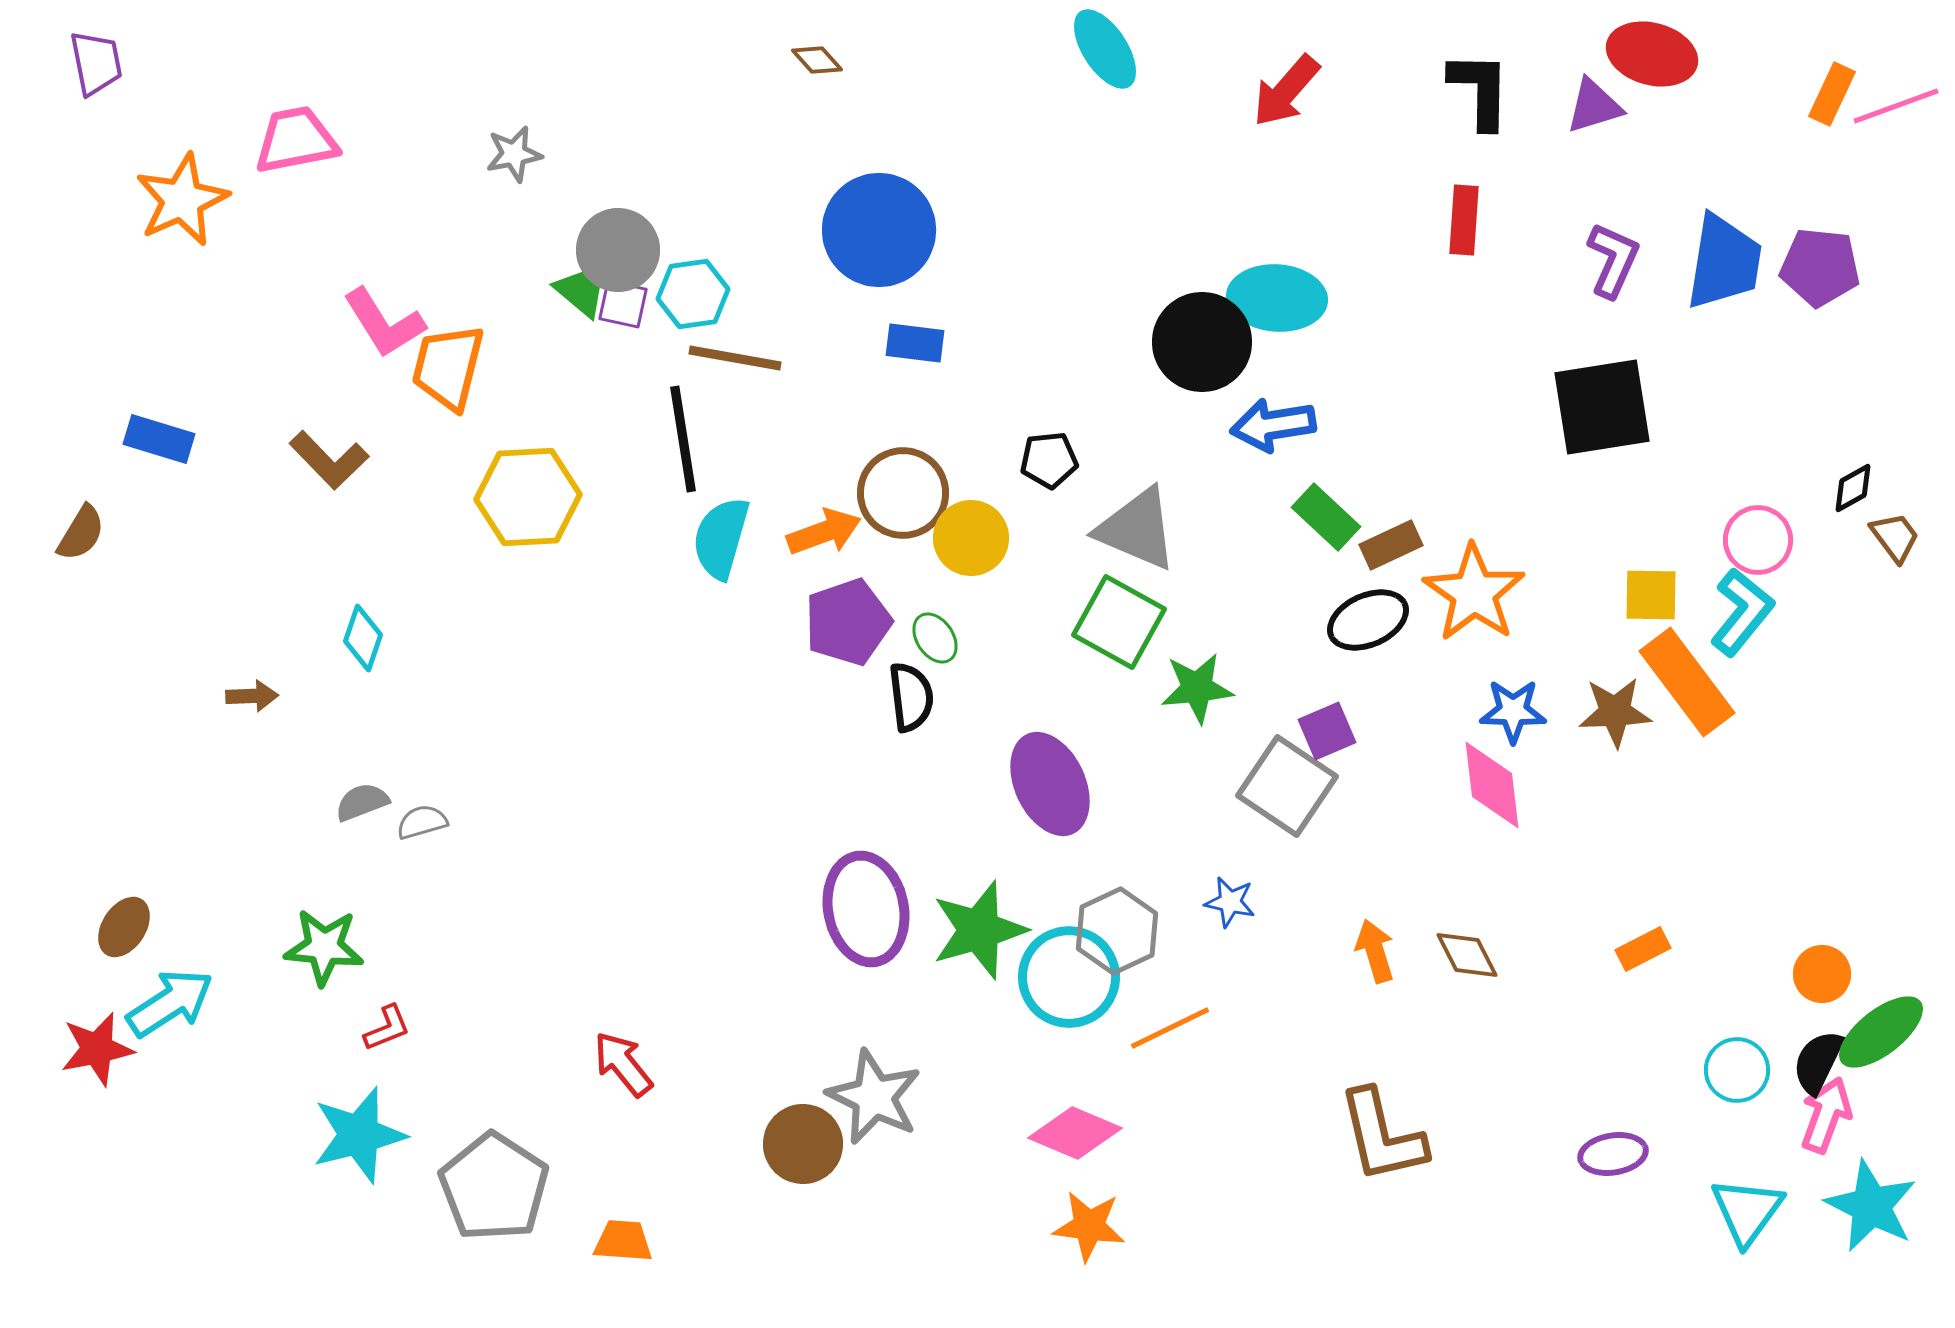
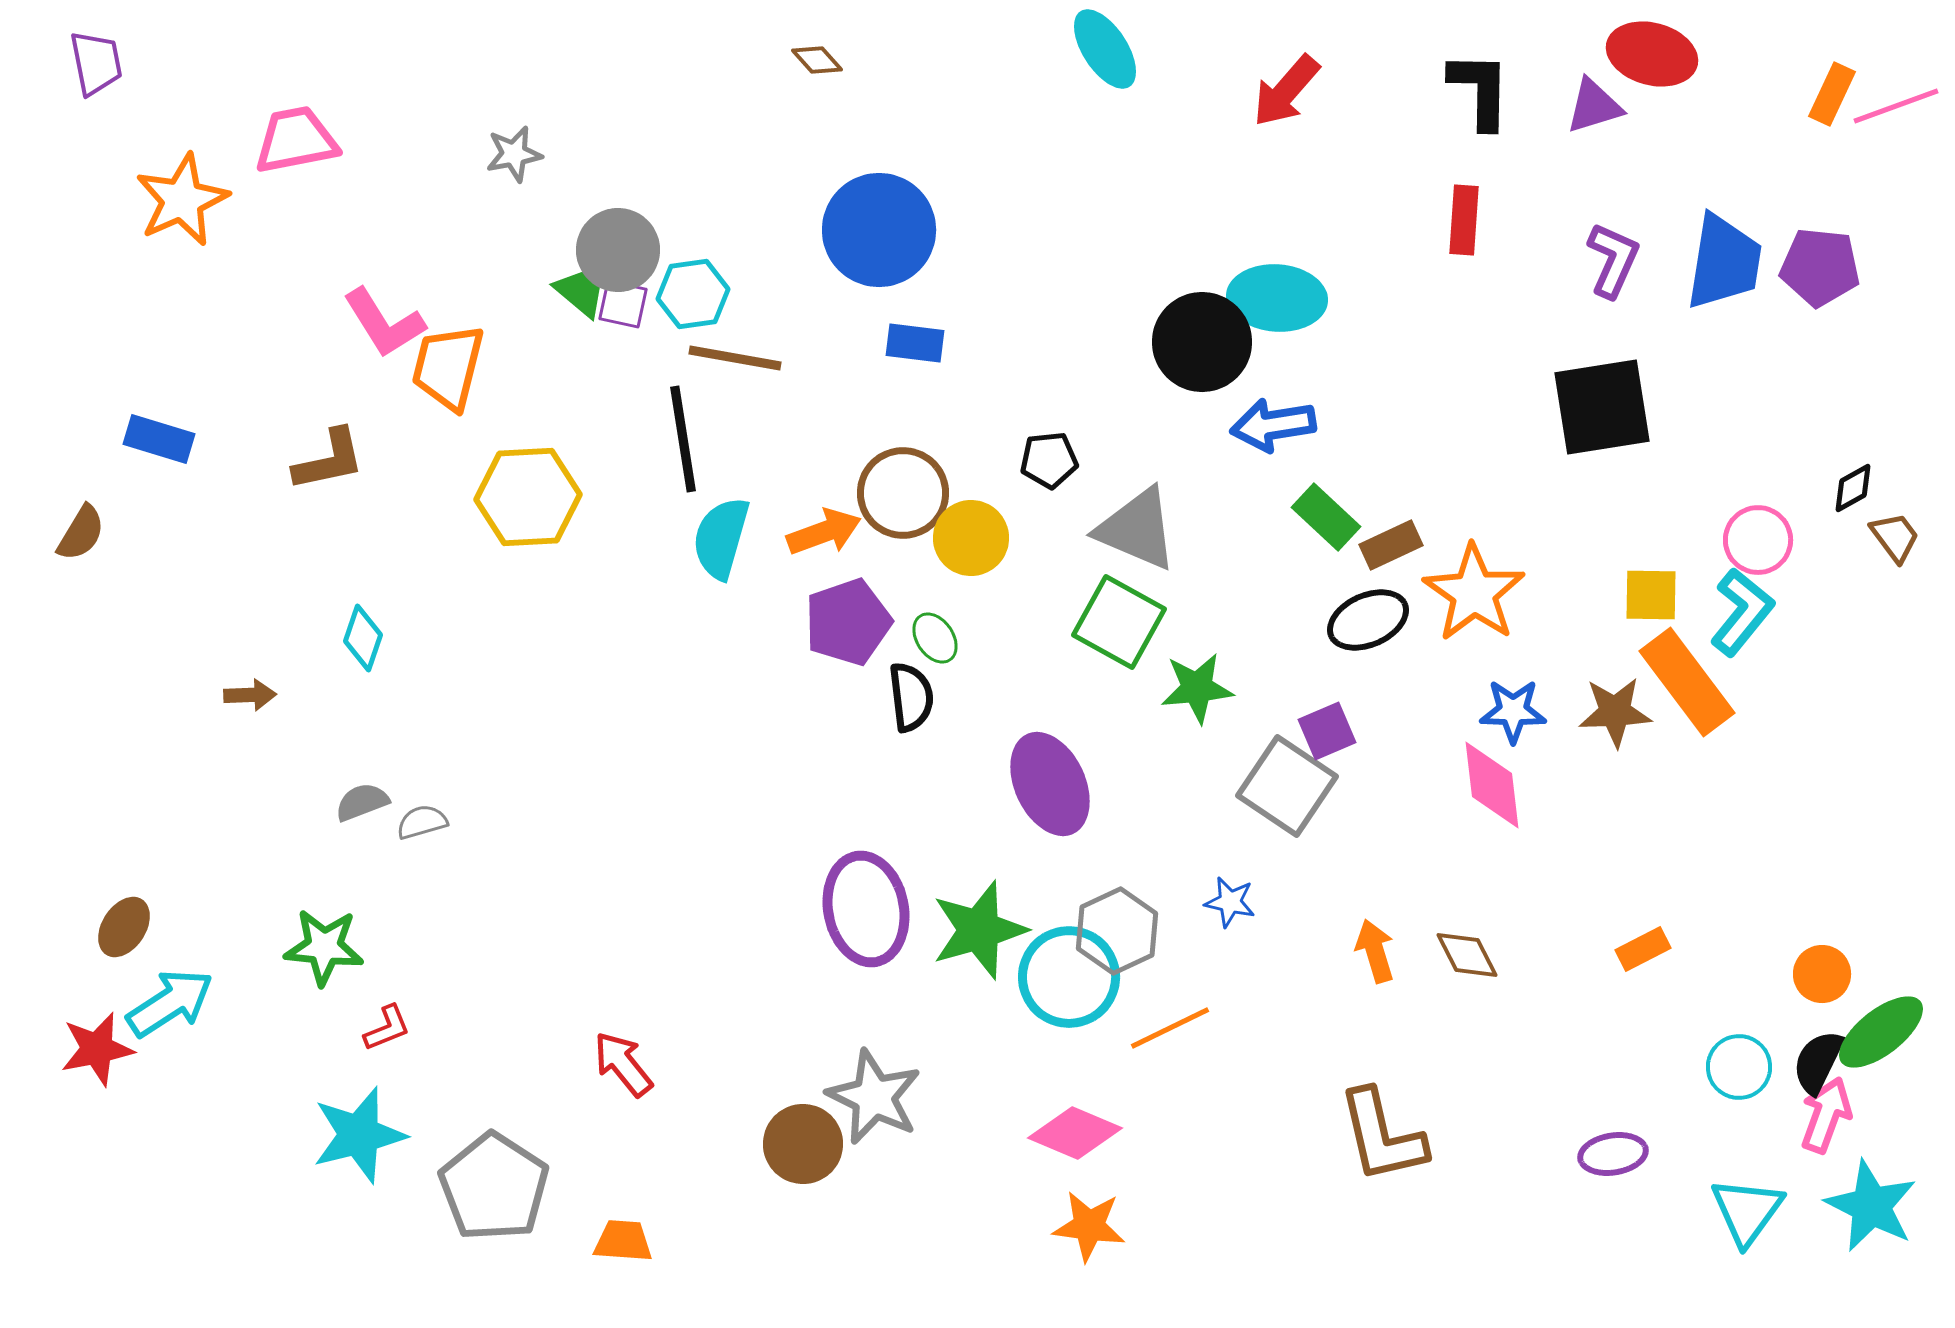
brown L-shape at (329, 460): rotated 58 degrees counterclockwise
brown arrow at (252, 696): moved 2 px left, 1 px up
cyan circle at (1737, 1070): moved 2 px right, 3 px up
